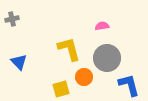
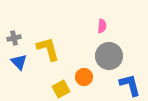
gray cross: moved 2 px right, 19 px down
pink semicircle: rotated 104 degrees clockwise
yellow L-shape: moved 21 px left
gray circle: moved 2 px right, 2 px up
blue L-shape: moved 1 px right
yellow square: rotated 12 degrees counterclockwise
